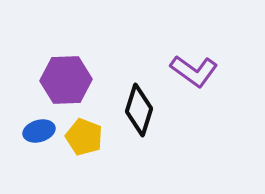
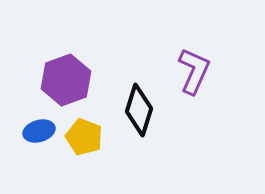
purple L-shape: rotated 102 degrees counterclockwise
purple hexagon: rotated 18 degrees counterclockwise
